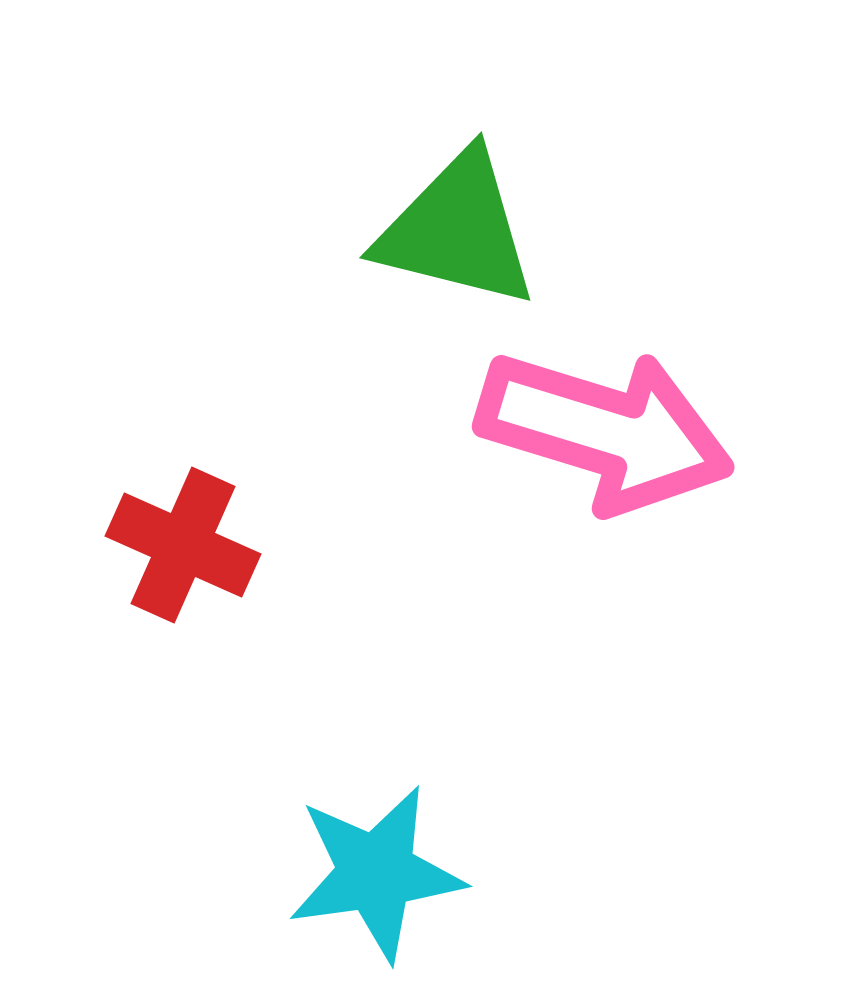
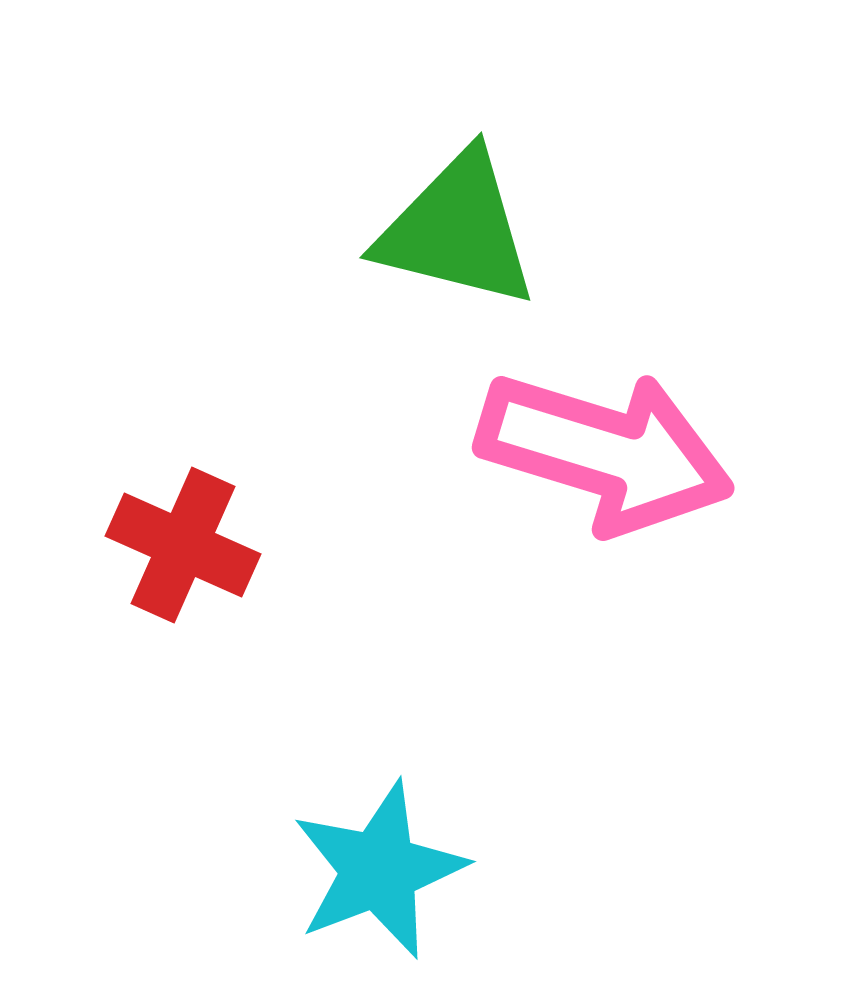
pink arrow: moved 21 px down
cyan star: moved 3 px right, 3 px up; rotated 13 degrees counterclockwise
